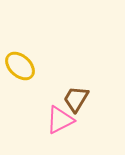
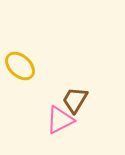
brown trapezoid: moved 1 px left, 1 px down
